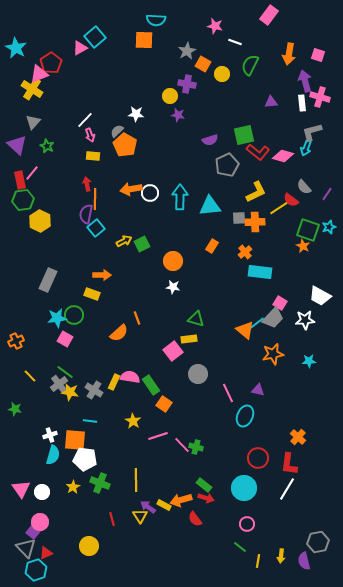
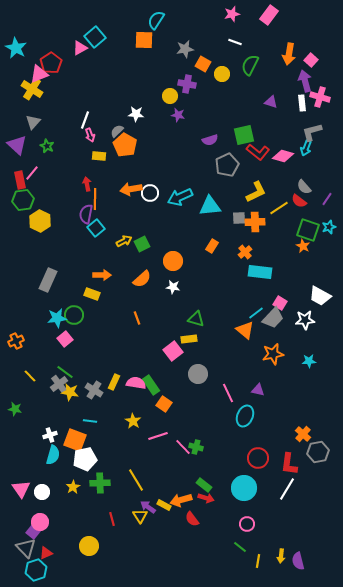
cyan semicircle at (156, 20): rotated 120 degrees clockwise
pink star at (215, 26): moved 17 px right, 12 px up; rotated 28 degrees counterclockwise
gray star at (187, 51): moved 2 px left, 2 px up; rotated 18 degrees clockwise
pink square at (318, 55): moved 7 px left, 5 px down; rotated 24 degrees clockwise
purple triangle at (271, 102): rotated 24 degrees clockwise
white line at (85, 120): rotated 24 degrees counterclockwise
yellow rectangle at (93, 156): moved 6 px right
purple line at (327, 194): moved 5 px down
cyan arrow at (180, 197): rotated 115 degrees counterclockwise
red semicircle at (291, 200): moved 8 px right, 1 px down
cyan line at (257, 323): moved 1 px left, 10 px up
orange semicircle at (119, 333): moved 23 px right, 54 px up
pink square at (65, 339): rotated 21 degrees clockwise
pink semicircle at (130, 377): moved 6 px right, 6 px down
orange cross at (298, 437): moved 5 px right, 3 px up
orange square at (75, 440): rotated 15 degrees clockwise
pink line at (182, 445): moved 1 px right, 2 px down
white pentagon at (85, 459): rotated 20 degrees counterclockwise
yellow line at (136, 480): rotated 30 degrees counterclockwise
green cross at (100, 483): rotated 24 degrees counterclockwise
red semicircle at (195, 519): moved 3 px left
gray hexagon at (318, 542): moved 90 px up
purple semicircle at (304, 561): moved 6 px left
